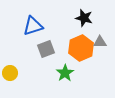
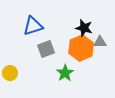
black star: moved 10 px down
